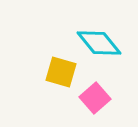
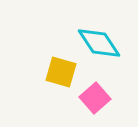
cyan diamond: rotated 6 degrees clockwise
